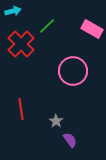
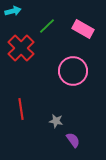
pink rectangle: moved 9 px left
red cross: moved 4 px down
gray star: rotated 24 degrees counterclockwise
purple semicircle: moved 3 px right
